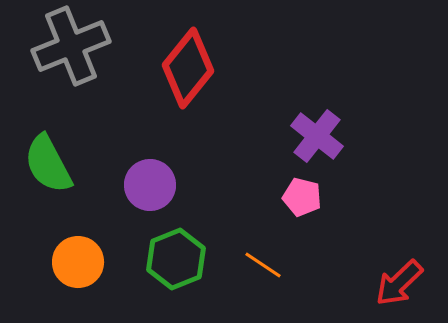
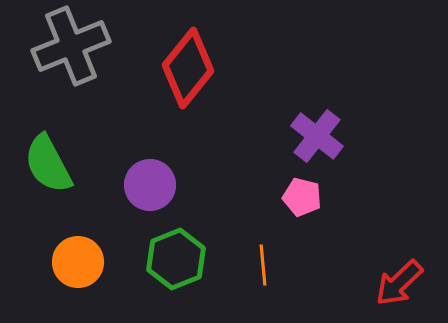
orange line: rotated 51 degrees clockwise
